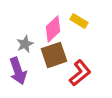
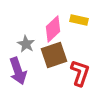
yellow rectangle: moved 1 px up; rotated 18 degrees counterclockwise
gray star: moved 1 px right; rotated 18 degrees counterclockwise
red L-shape: rotated 32 degrees counterclockwise
